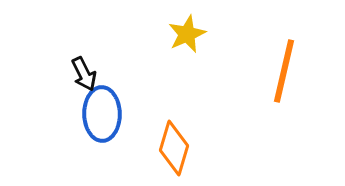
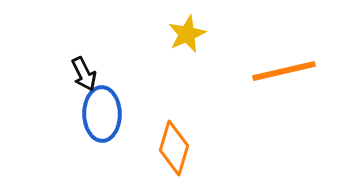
orange line: rotated 64 degrees clockwise
